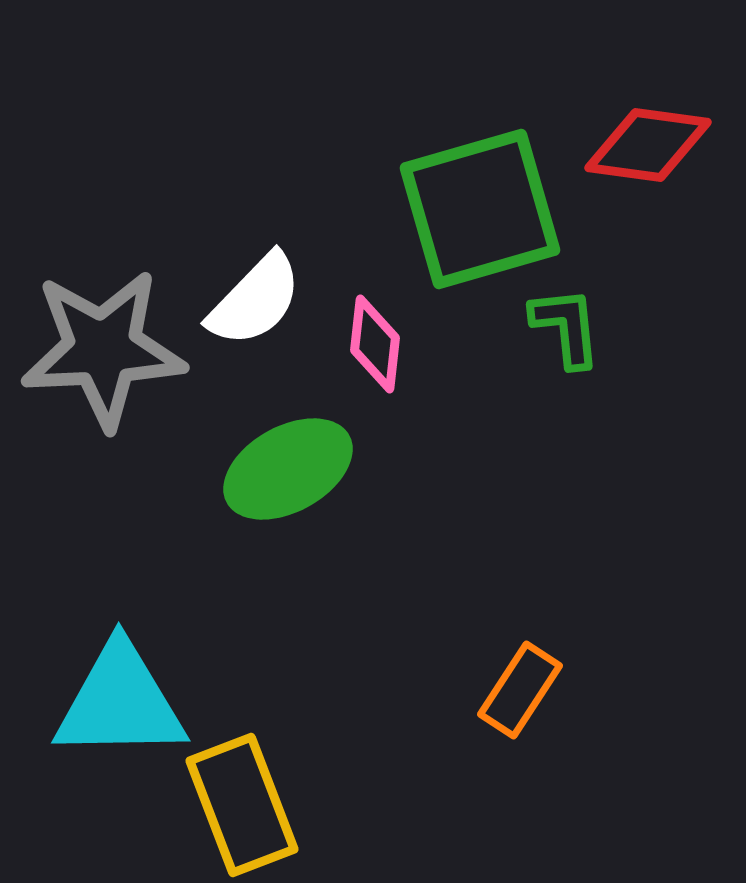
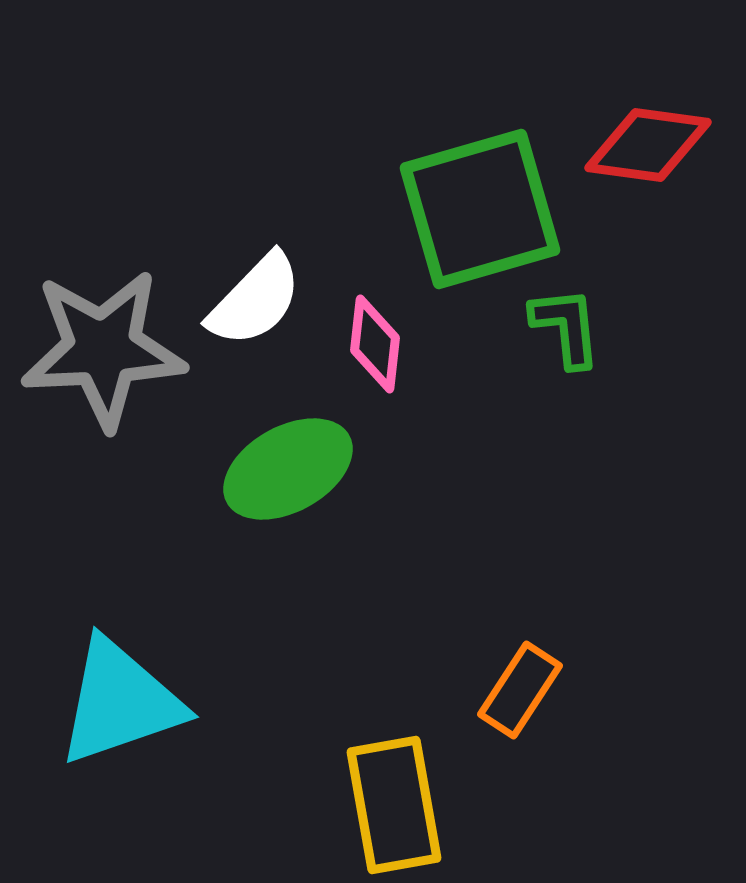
cyan triangle: rotated 18 degrees counterclockwise
yellow rectangle: moved 152 px right; rotated 11 degrees clockwise
